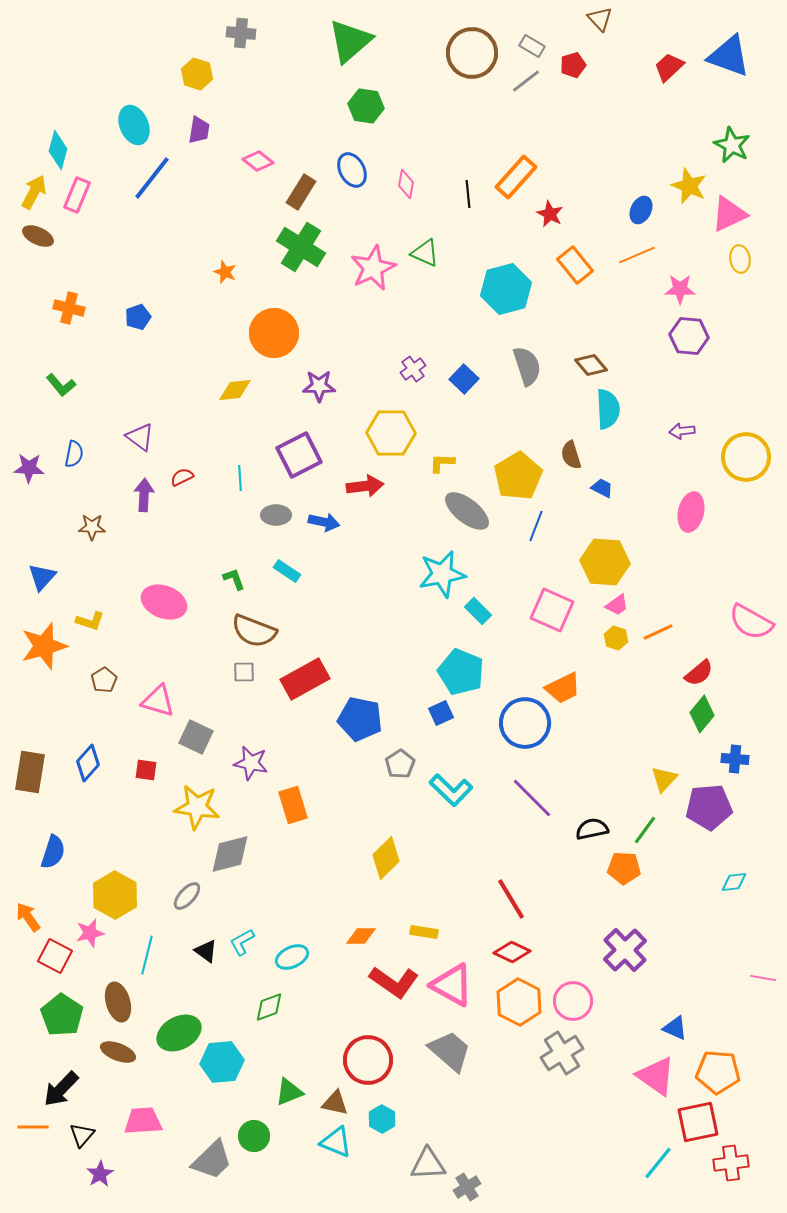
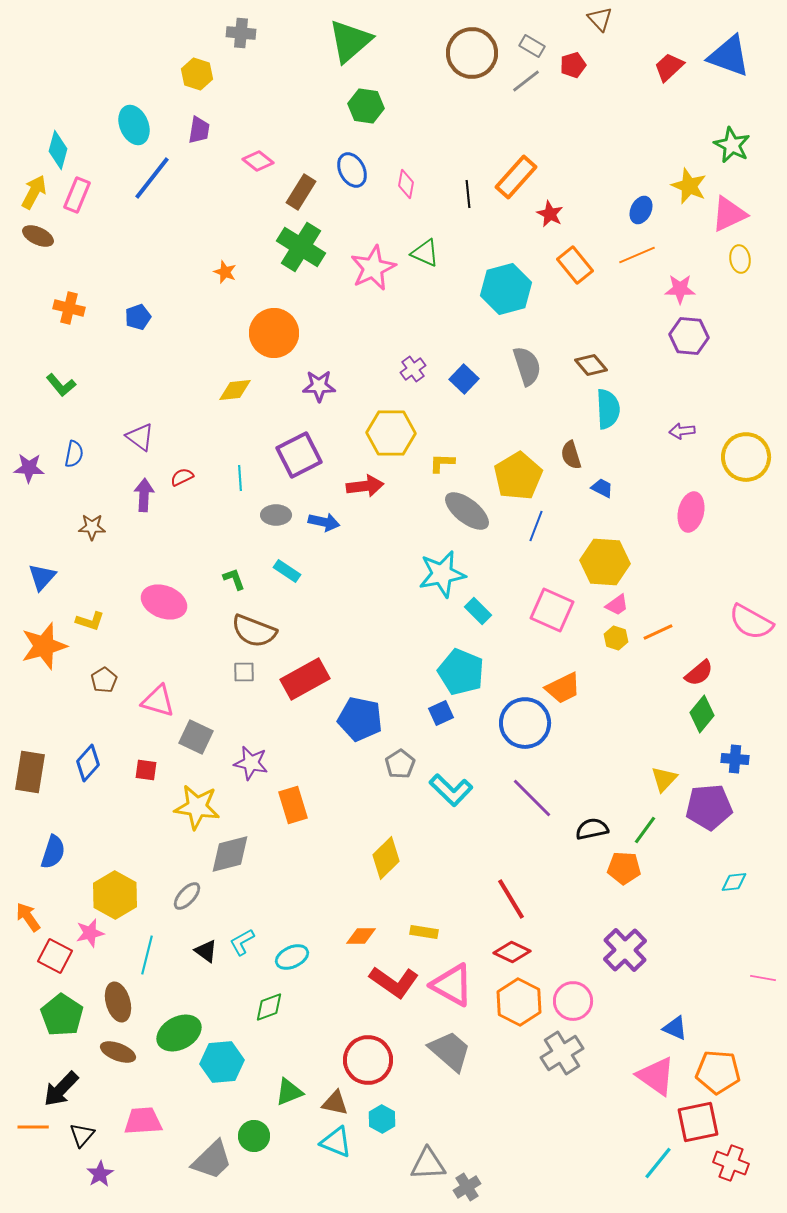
red cross at (731, 1163): rotated 28 degrees clockwise
